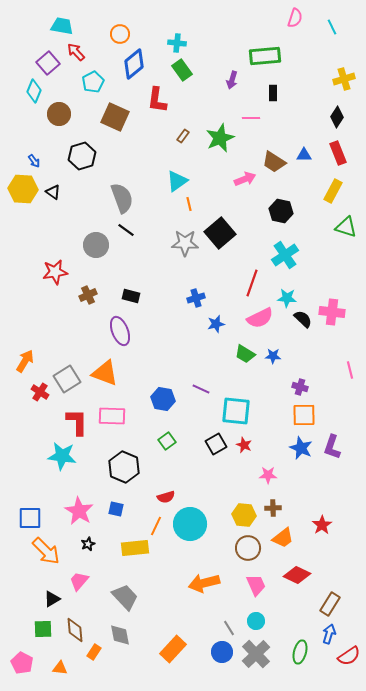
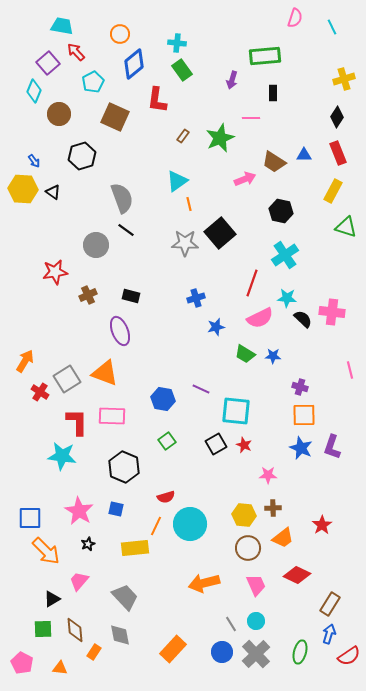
blue star at (216, 324): moved 3 px down
gray line at (229, 628): moved 2 px right, 4 px up
